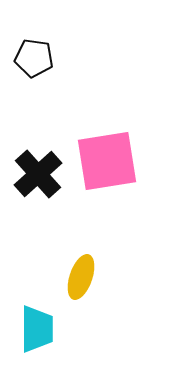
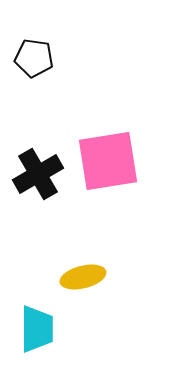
pink square: moved 1 px right
black cross: rotated 12 degrees clockwise
yellow ellipse: moved 2 px right; rotated 57 degrees clockwise
